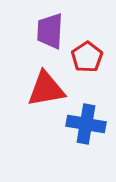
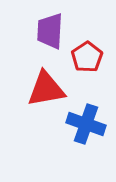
blue cross: rotated 9 degrees clockwise
